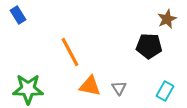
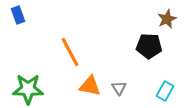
blue rectangle: rotated 12 degrees clockwise
